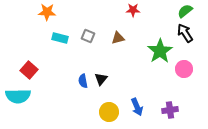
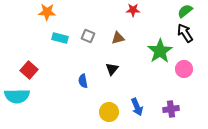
black triangle: moved 11 px right, 10 px up
cyan semicircle: moved 1 px left
purple cross: moved 1 px right, 1 px up
